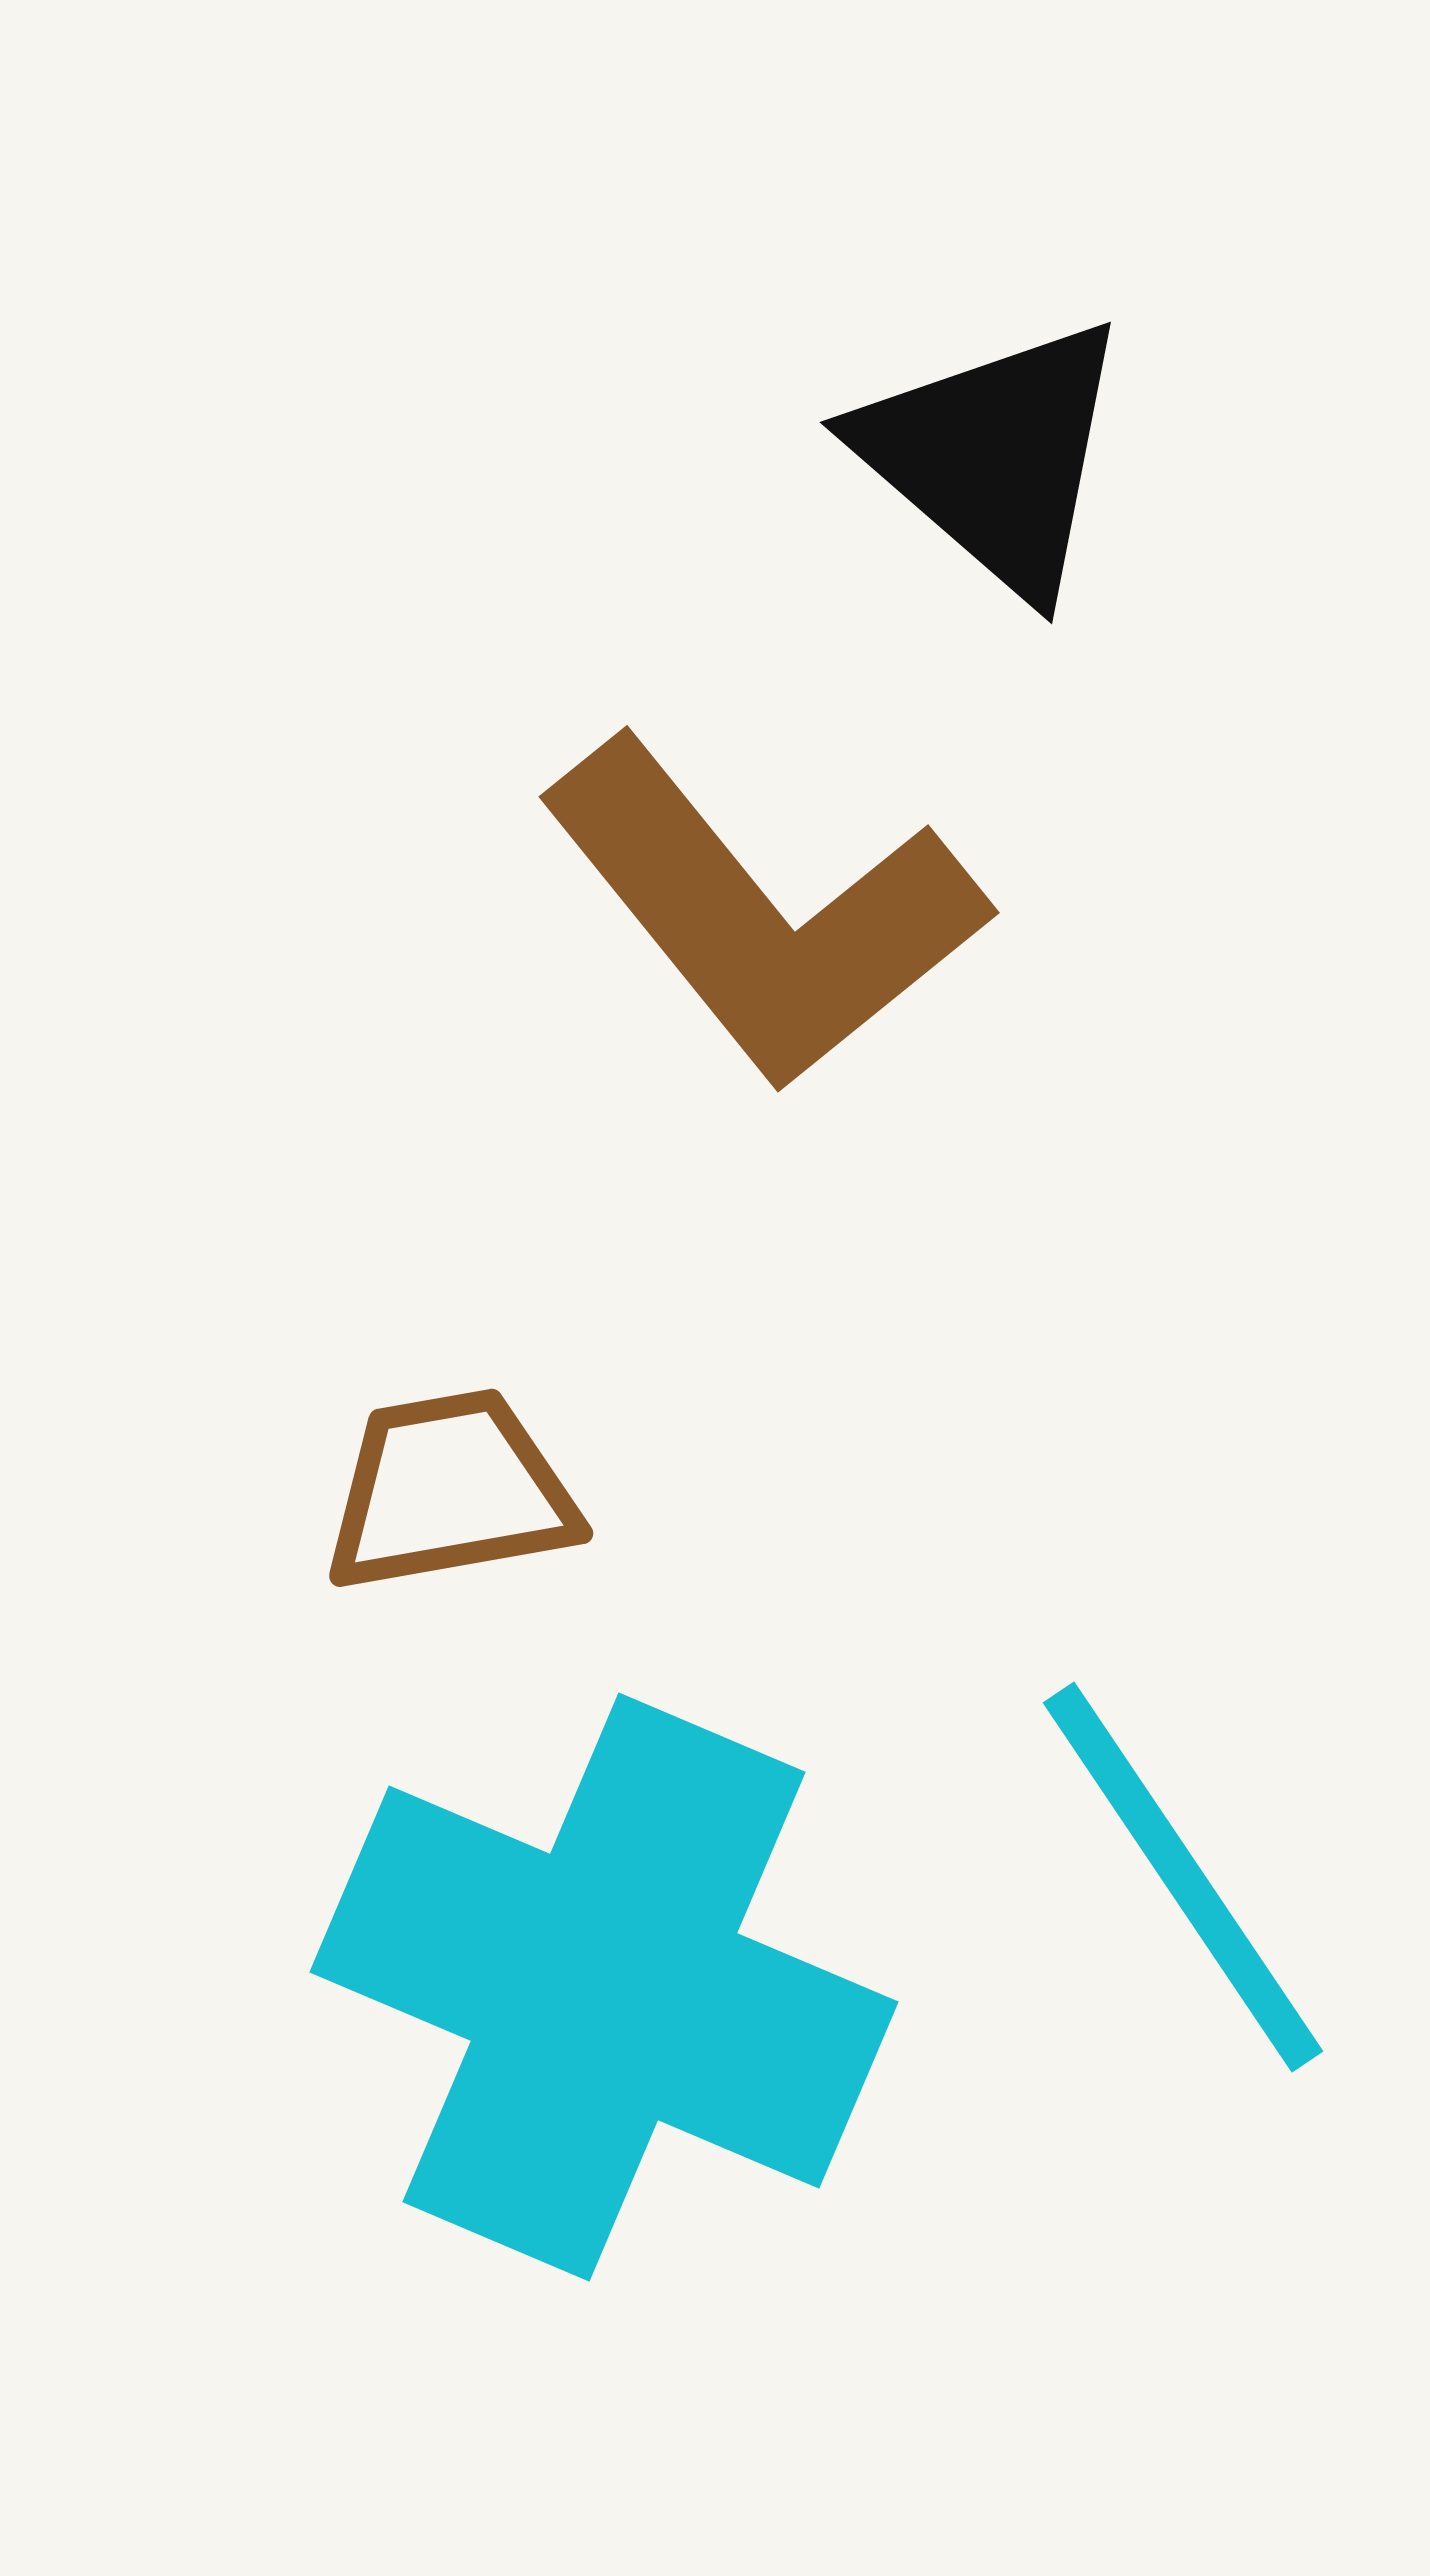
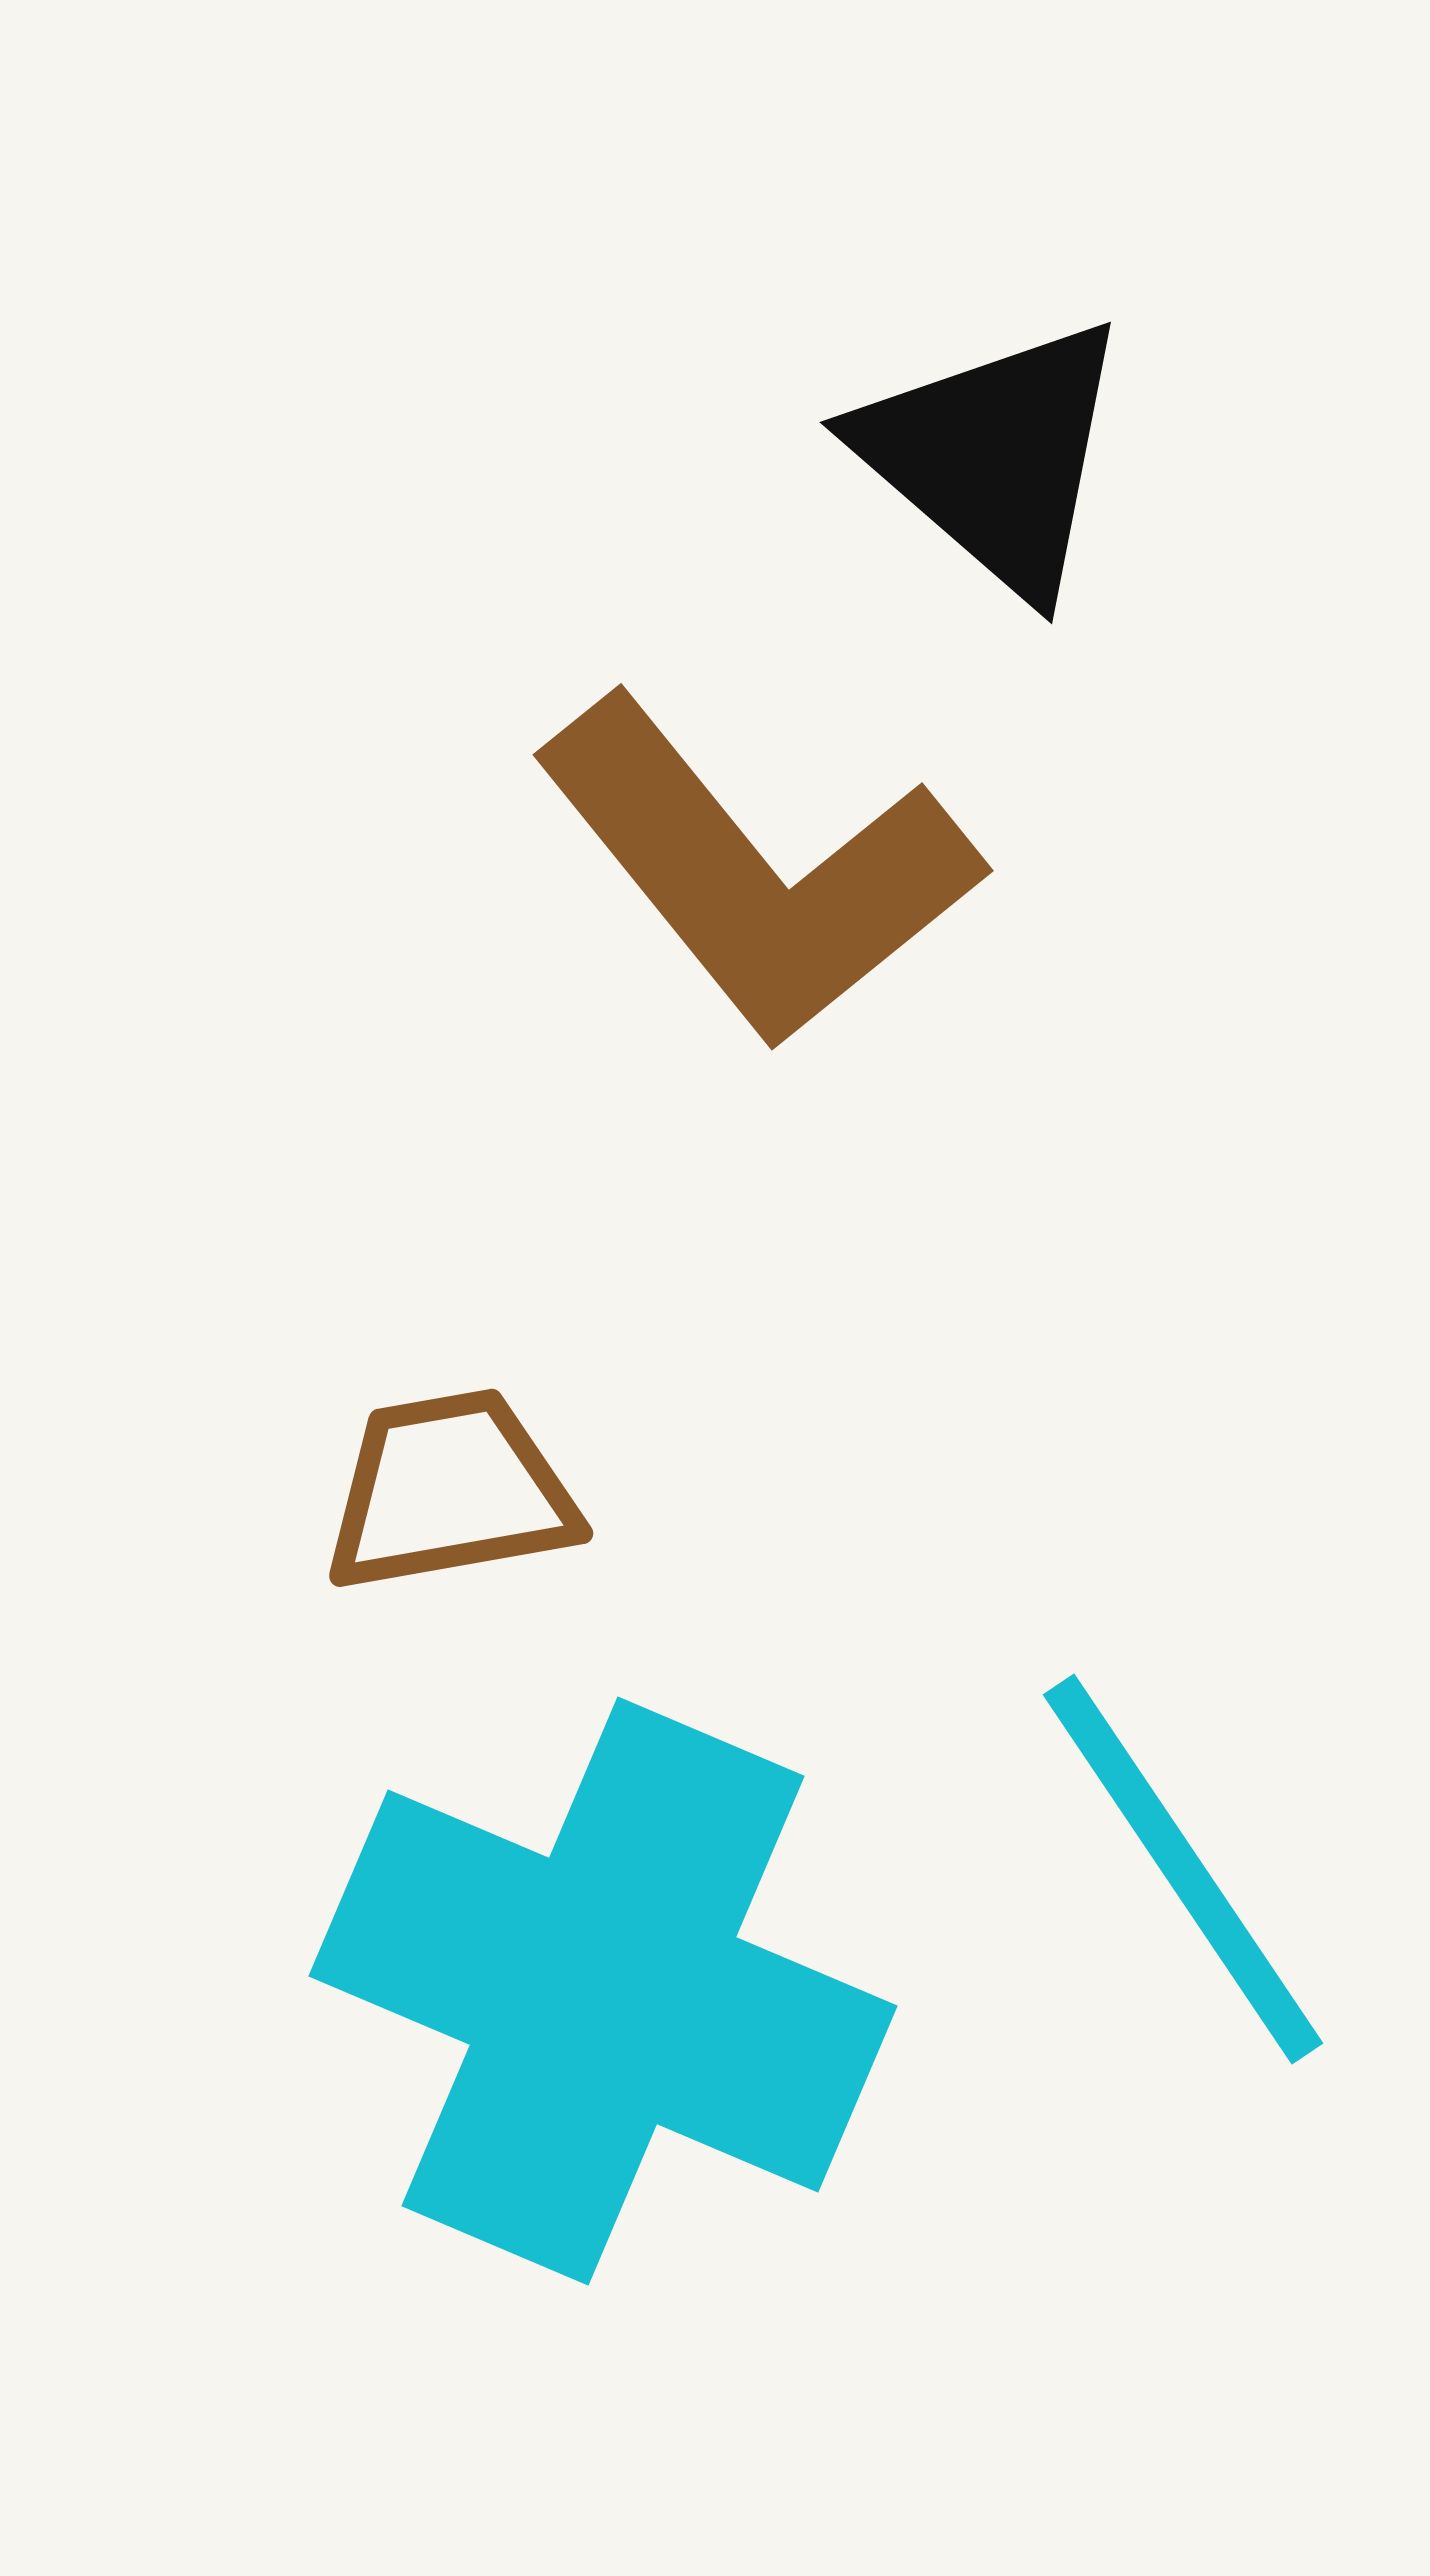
brown L-shape: moved 6 px left, 42 px up
cyan line: moved 8 px up
cyan cross: moved 1 px left, 4 px down
